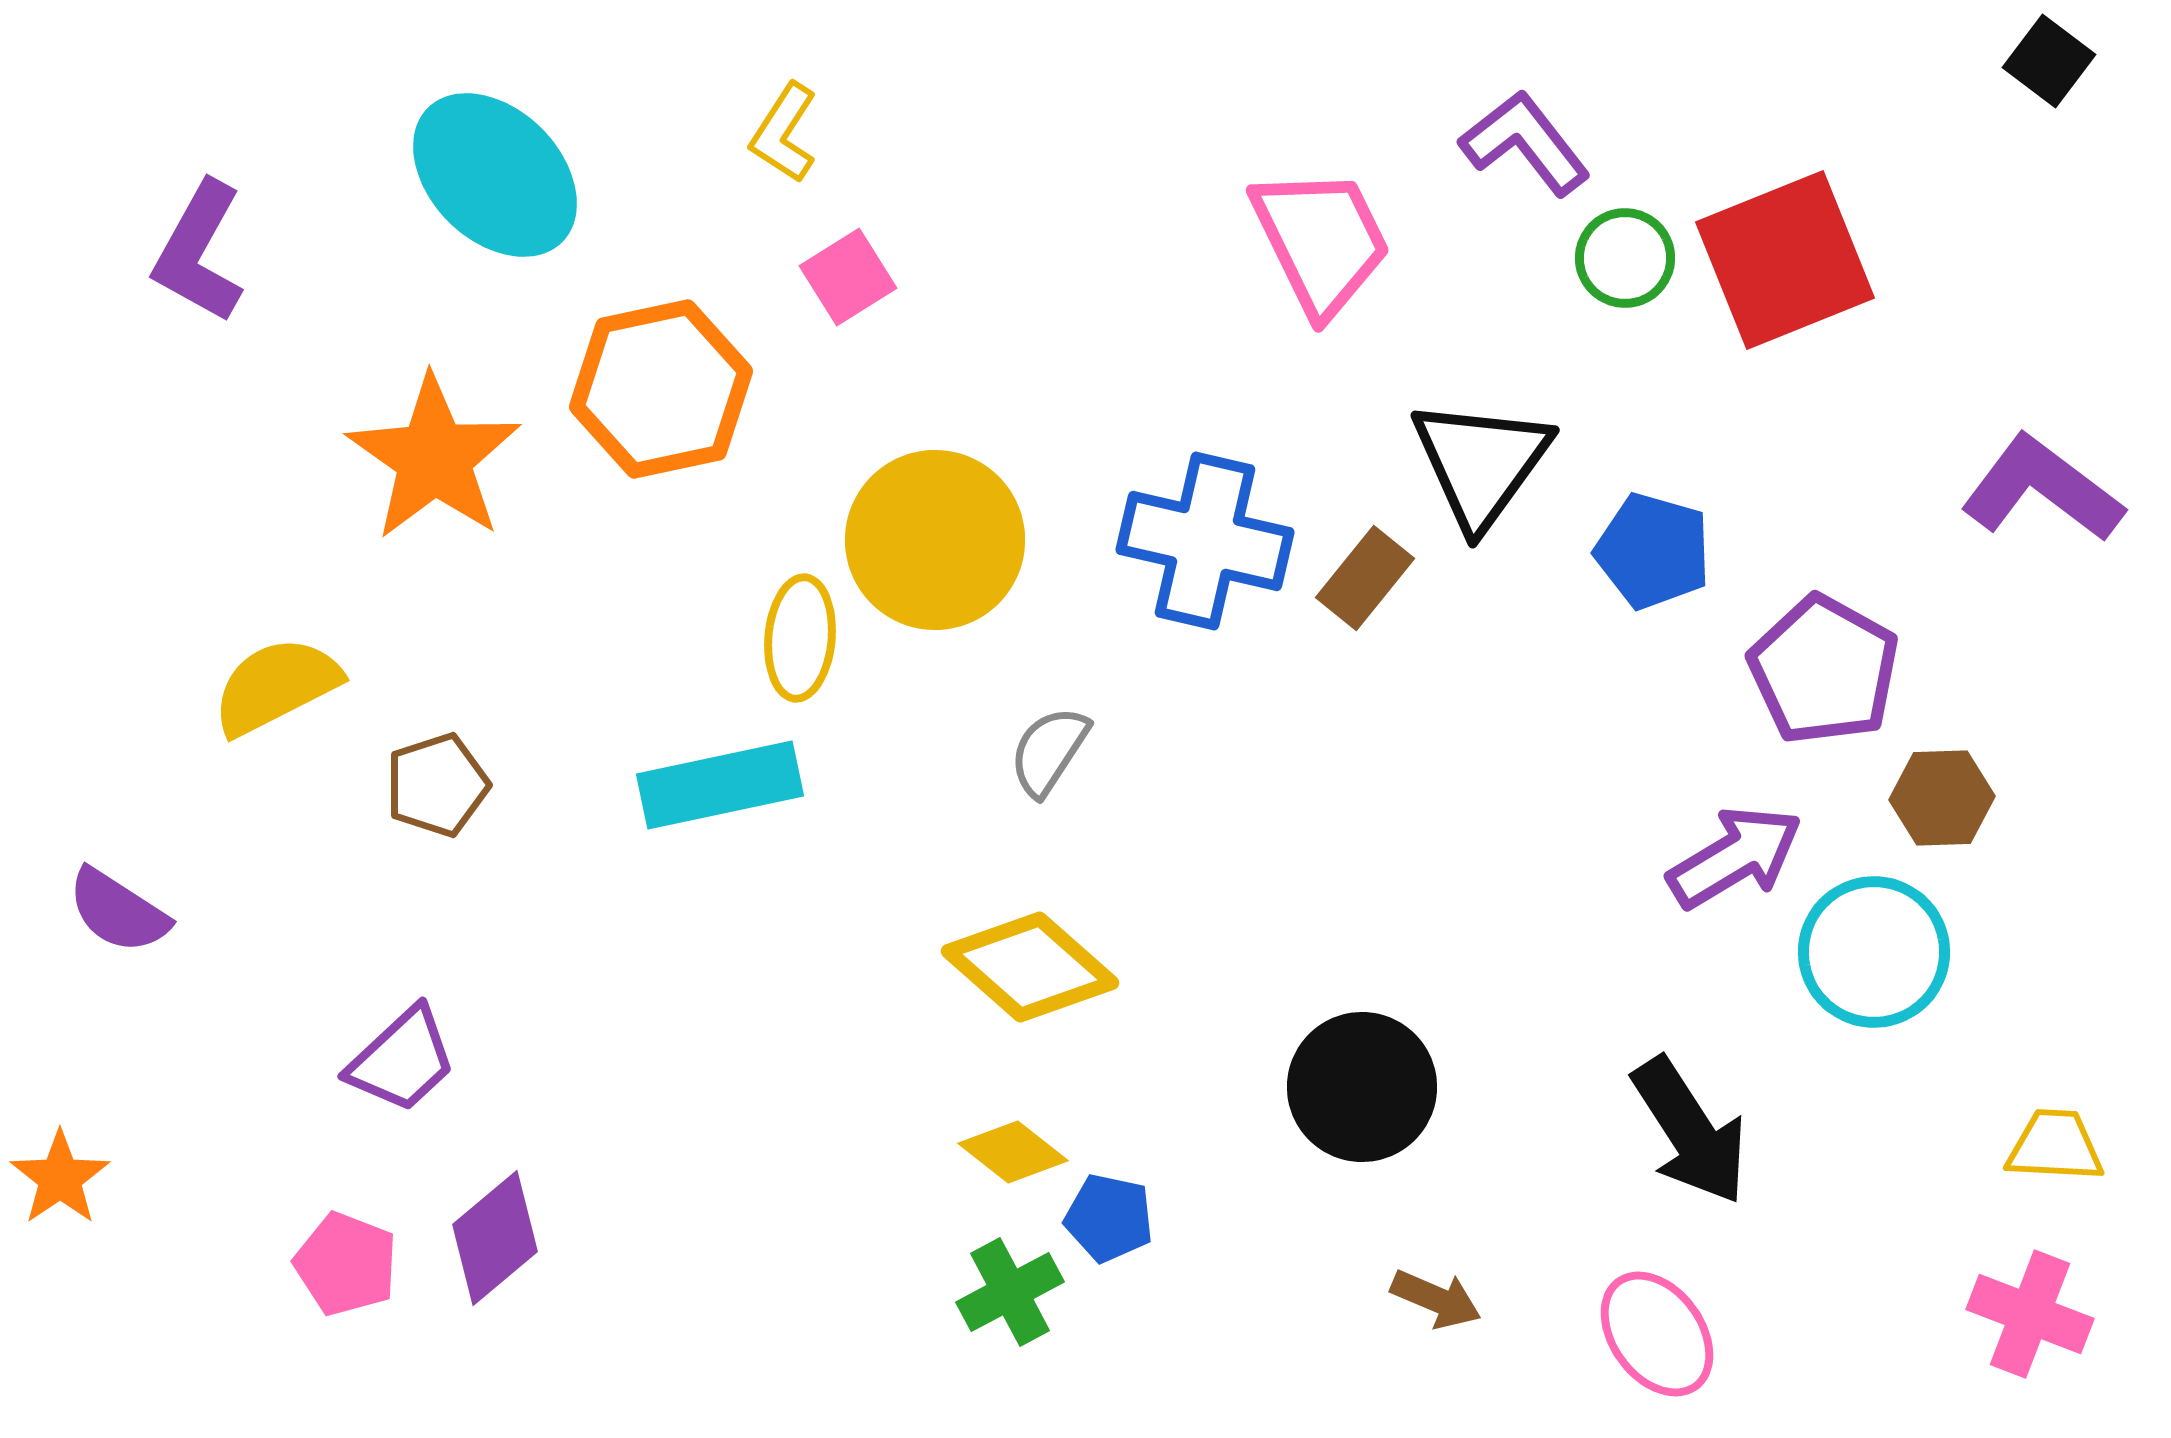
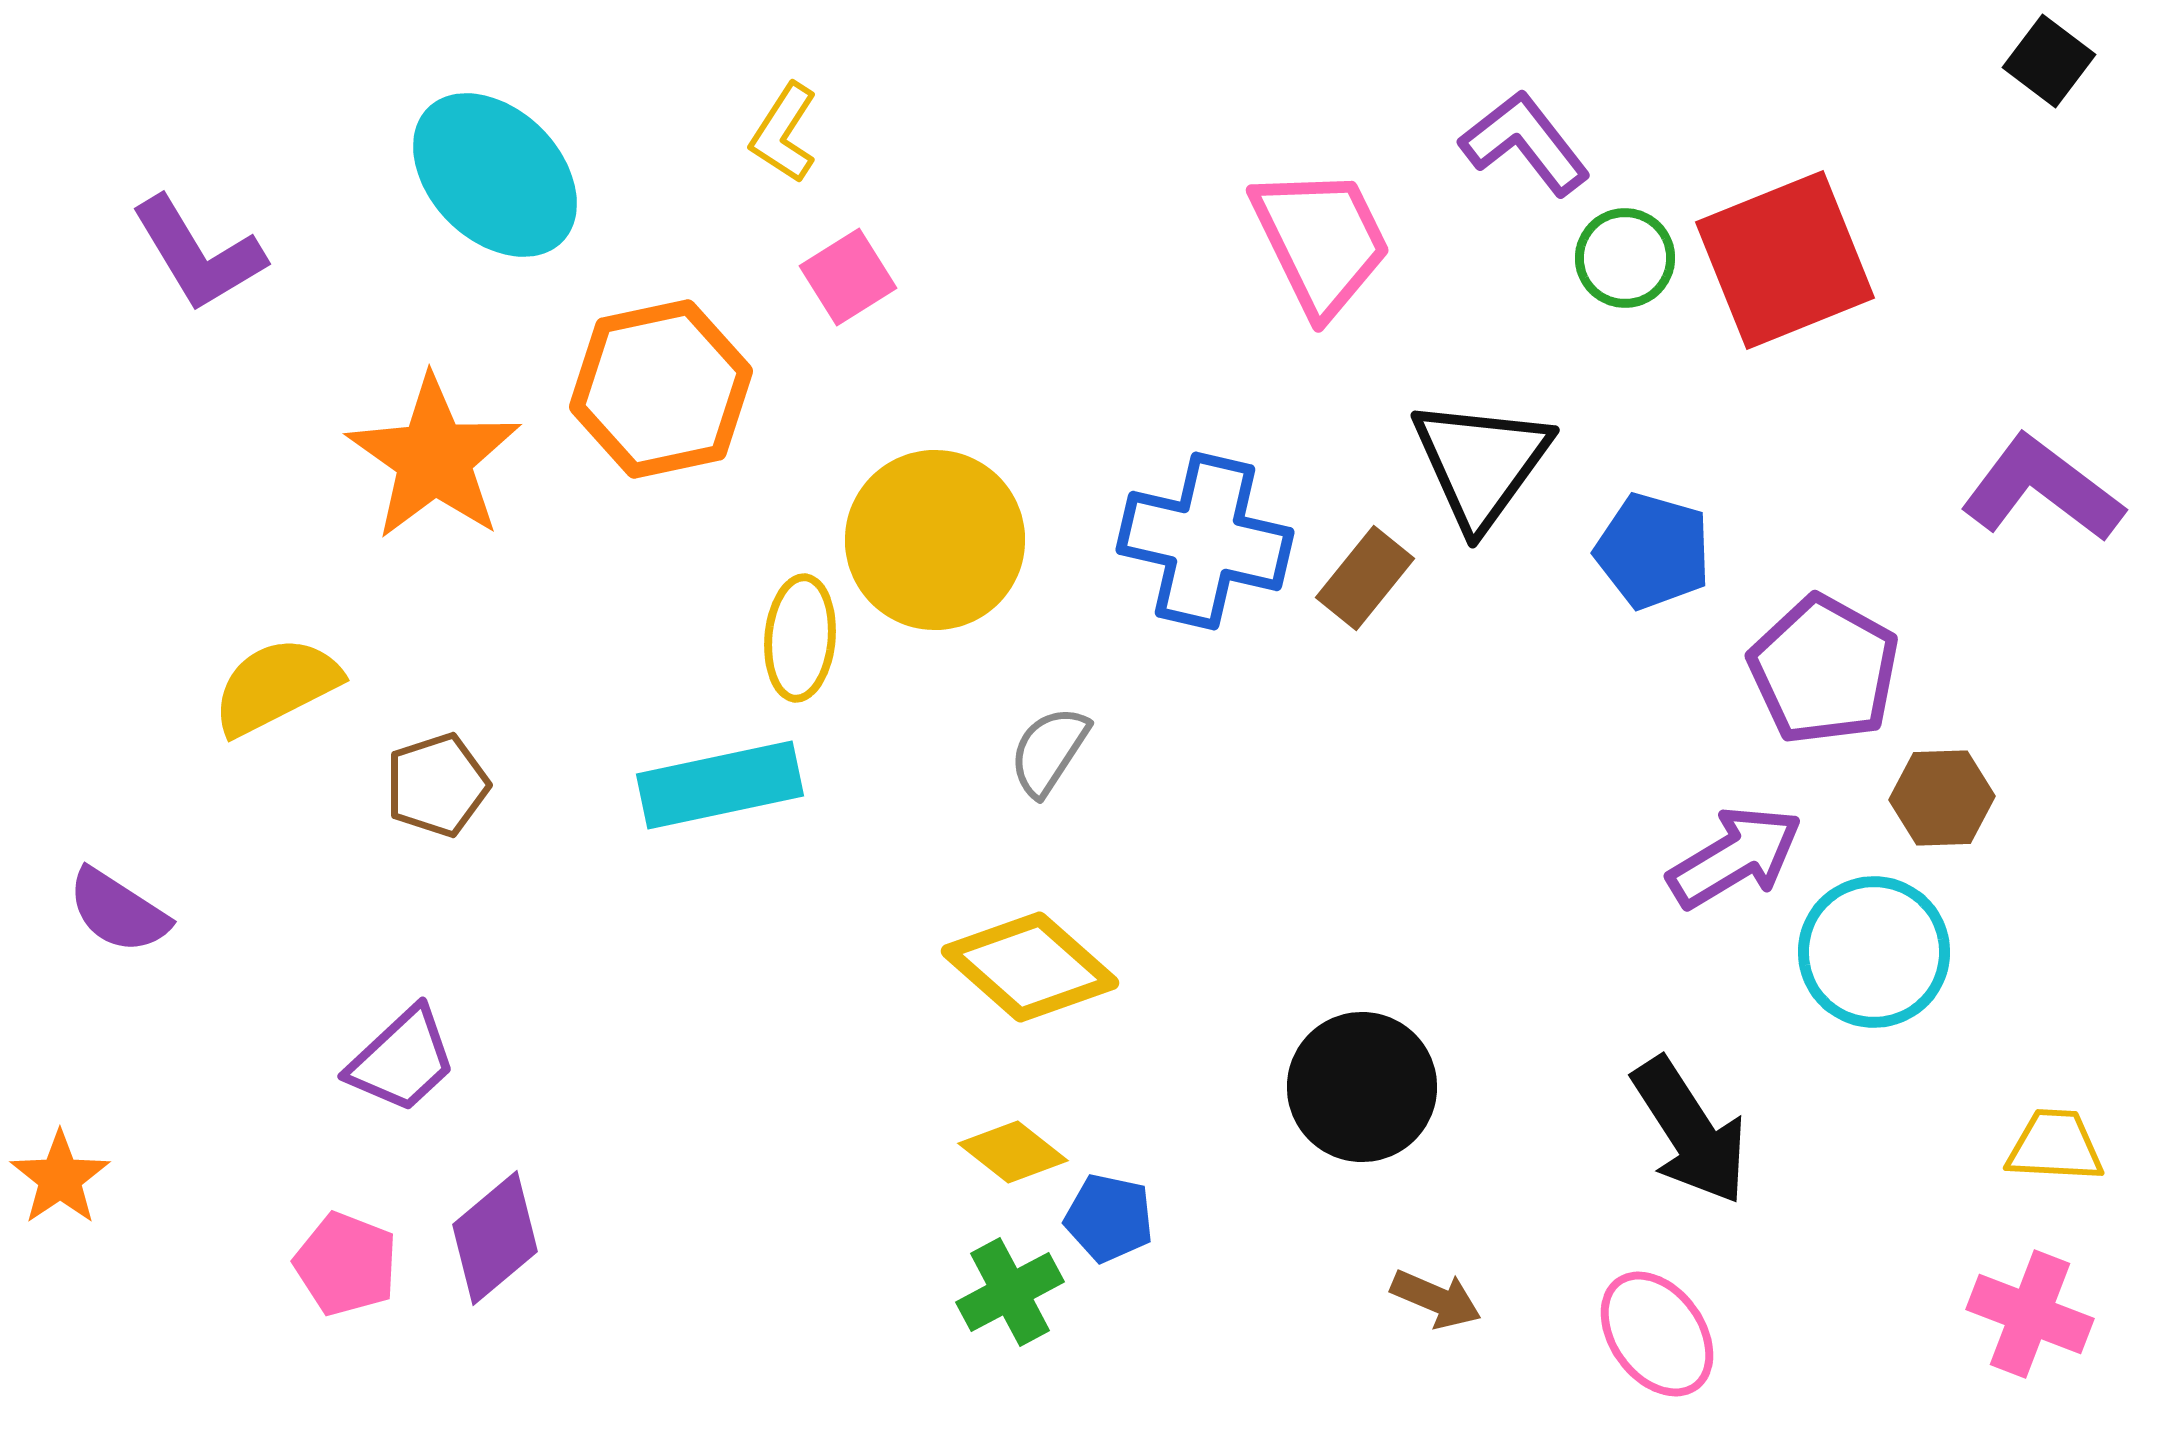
purple L-shape at (199, 252): moved 1 px left, 2 px down; rotated 60 degrees counterclockwise
